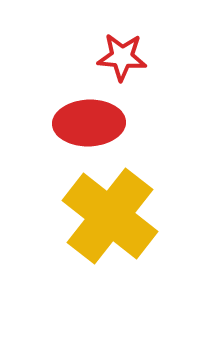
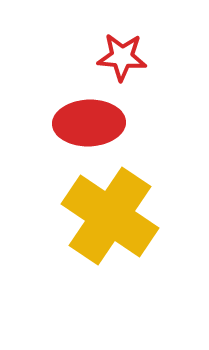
yellow cross: rotated 4 degrees counterclockwise
